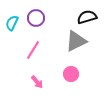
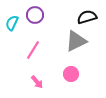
purple circle: moved 1 px left, 3 px up
